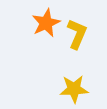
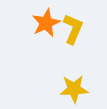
yellow L-shape: moved 4 px left, 5 px up
